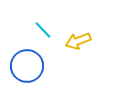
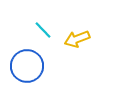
yellow arrow: moved 1 px left, 2 px up
